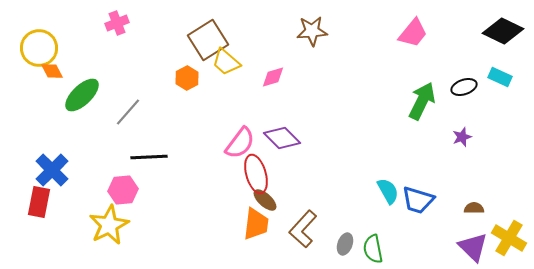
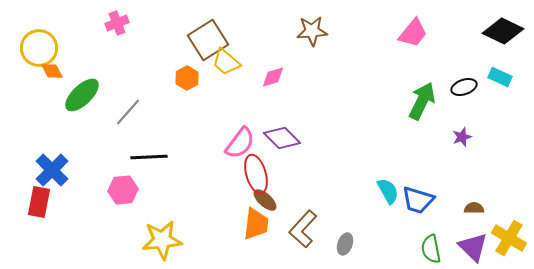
yellow star: moved 53 px right, 15 px down; rotated 21 degrees clockwise
green semicircle: moved 58 px right
